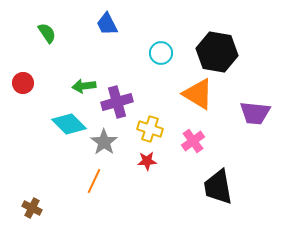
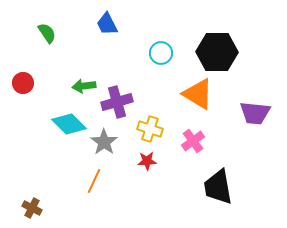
black hexagon: rotated 9 degrees counterclockwise
